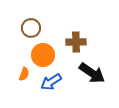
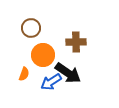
black arrow: moved 24 px left
